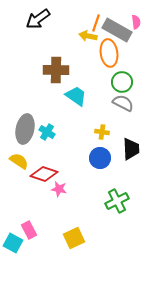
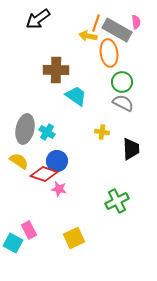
blue circle: moved 43 px left, 3 px down
